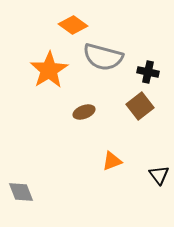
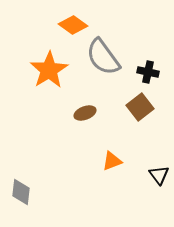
gray semicircle: rotated 39 degrees clockwise
brown square: moved 1 px down
brown ellipse: moved 1 px right, 1 px down
gray diamond: rotated 28 degrees clockwise
